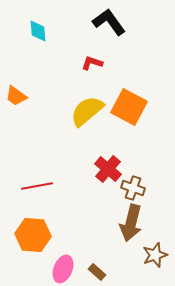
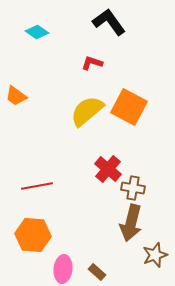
cyan diamond: moved 1 px left, 1 px down; rotated 50 degrees counterclockwise
brown cross: rotated 10 degrees counterclockwise
pink ellipse: rotated 16 degrees counterclockwise
